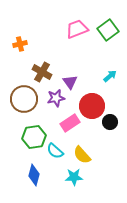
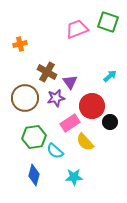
green square: moved 8 px up; rotated 35 degrees counterclockwise
brown cross: moved 5 px right
brown circle: moved 1 px right, 1 px up
yellow semicircle: moved 3 px right, 13 px up
